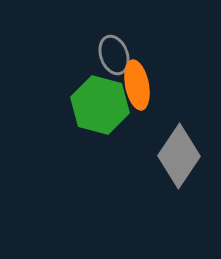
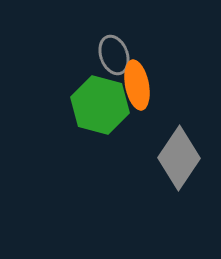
gray diamond: moved 2 px down
